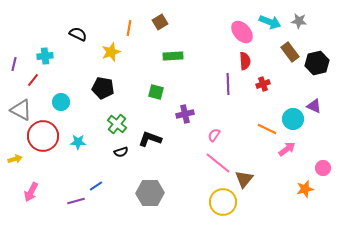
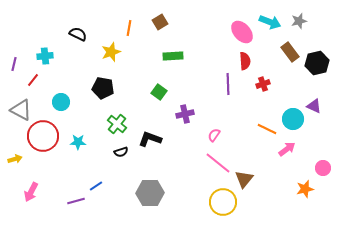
gray star at (299, 21): rotated 21 degrees counterclockwise
green square at (156, 92): moved 3 px right; rotated 21 degrees clockwise
